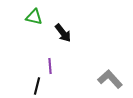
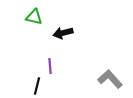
black arrow: rotated 114 degrees clockwise
